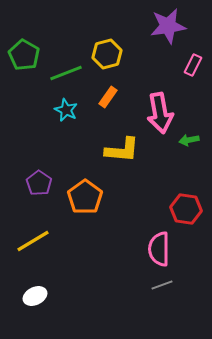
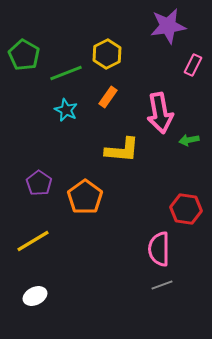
yellow hexagon: rotated 12 degrees counterclockwise
